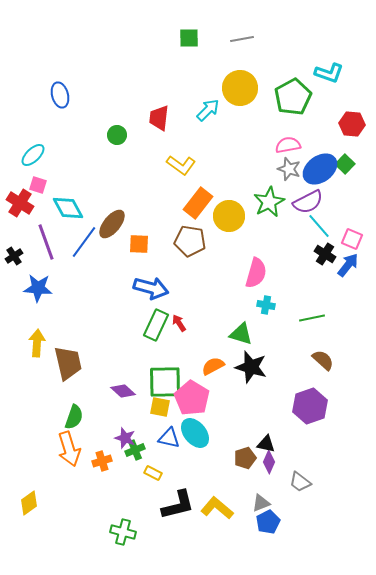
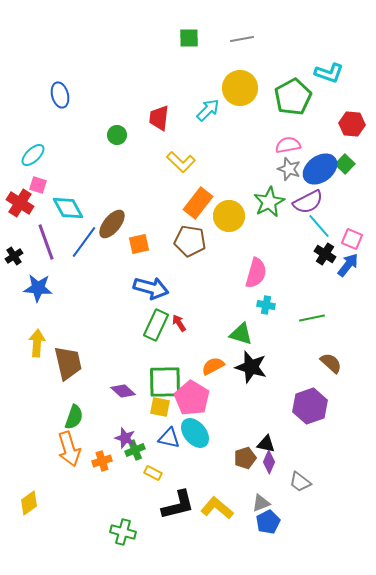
yellow L-shape at (181, 165): moved 3 px up; rotated 8 degrees clockwise
orange square at (139, 244): rotated 15 degrees counterclockwise
brown semicircle at (323, 360): moved 8 px right, 3 px down
